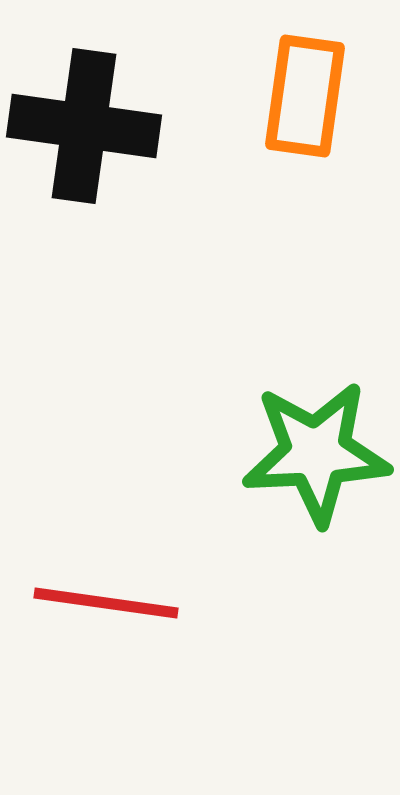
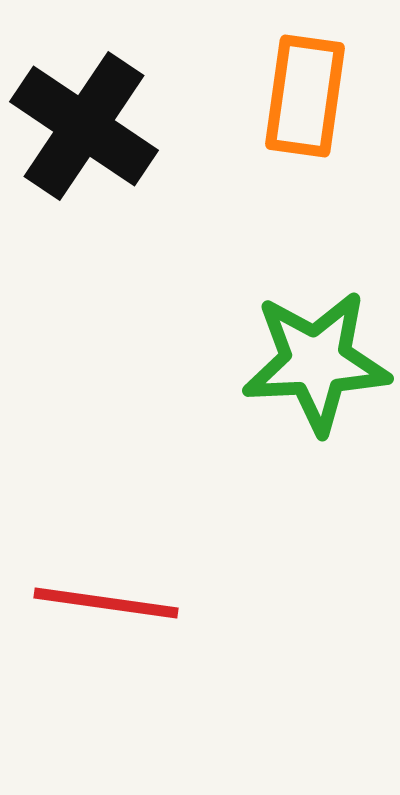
black cross: rotated 26 degrees clockwise
green star: moved 91 px up
